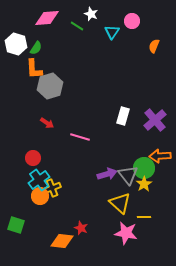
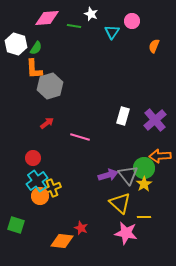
green line: moved 3 px left; rotated 24 degrees counterclockwise
red arrow: rotated 72 degrees counterclockwise
purple arrow: moved 1 px right, 1 px down
cyan cross: moved 2 px left, 1 px down
